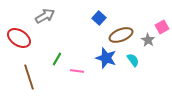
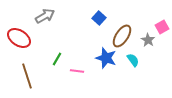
brown ellipse: moved 1 px right, 1 px down; rotated 35 degrees counterclockwise
brown line: moved 2 px left, 1 px up
